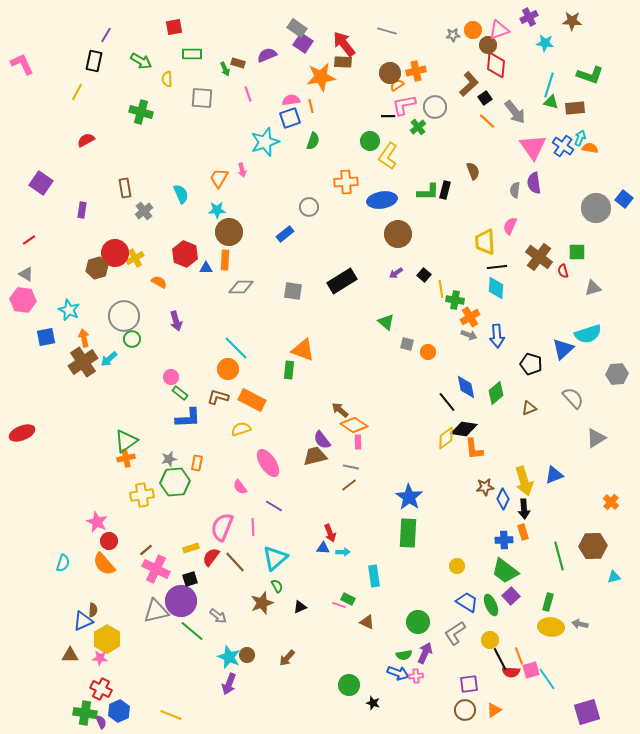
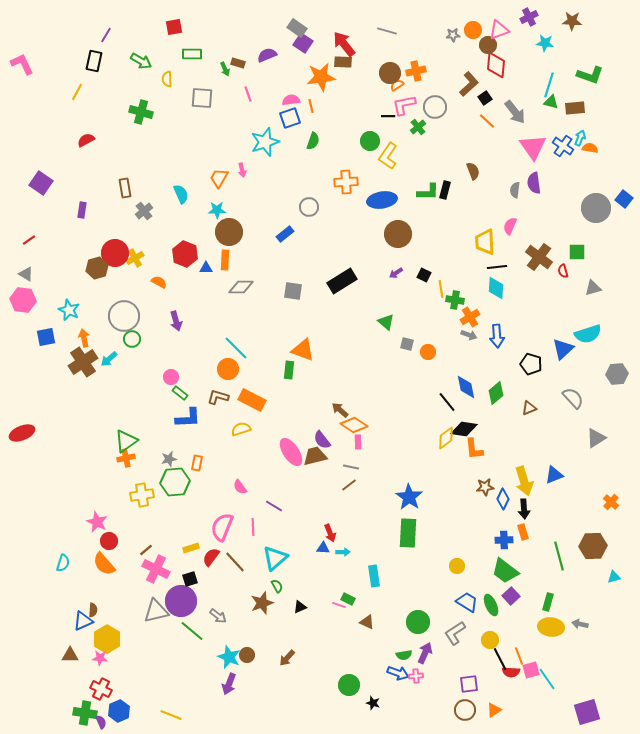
black square at (424, 275): rotated 16 degrees counterclockwise
pink ellipse at (268, 463): moved 23 px right, 11 px up
